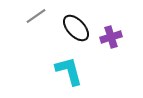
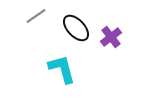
purple cross: rotated 20 degrees counterclockwise
cyan L-shape: moved 7 px left, 2 px up
